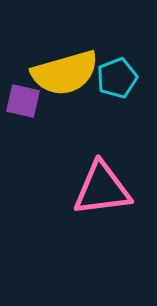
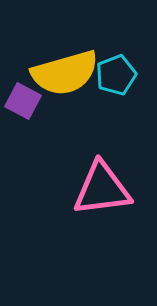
cyan pentagon: moved 1 px left, 3 px up
purple square: rotated 15 degrees clockwise
